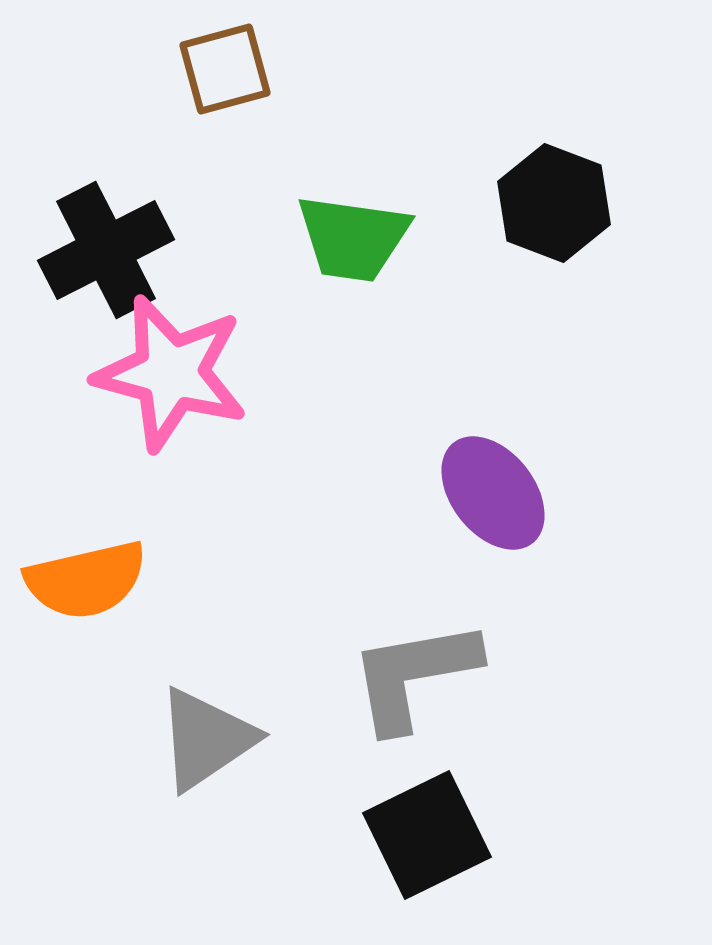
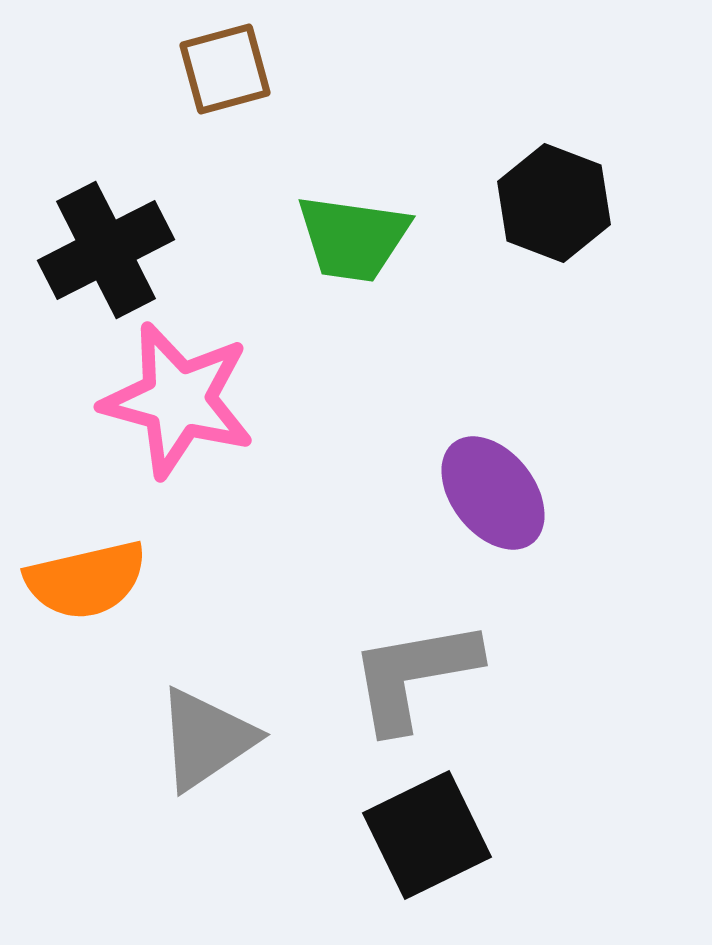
pink star: moved 7 px right, 27 px down
